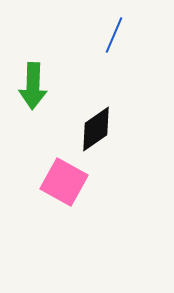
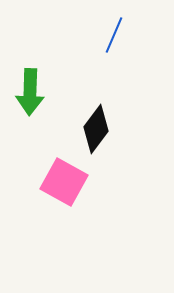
green arrow: moved 3 px left, 6 px down
black diamond: rotated 18 degrees counterclockwise
